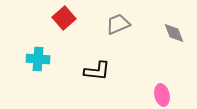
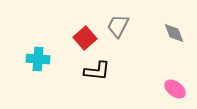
red square: moved 21 px right, 20 px down
gray trapezoid: moved 2 px down; rotated 40 degrees counterclockwise
pink ellipse: moved 13 px right, 6 px up; rotated 40 degrees counterclockwise
